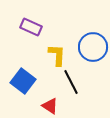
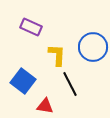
black line: moved 1 px left, 2 px down
red triangle: moved 5 px left; rotated 24 degrees counterclockwise
